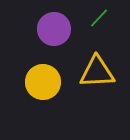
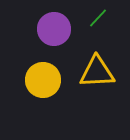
green line: moved 1 px left
yellow circle: moved 2 px up
